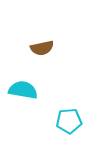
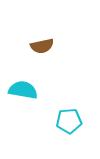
brown semicircle: moved 2 px up
